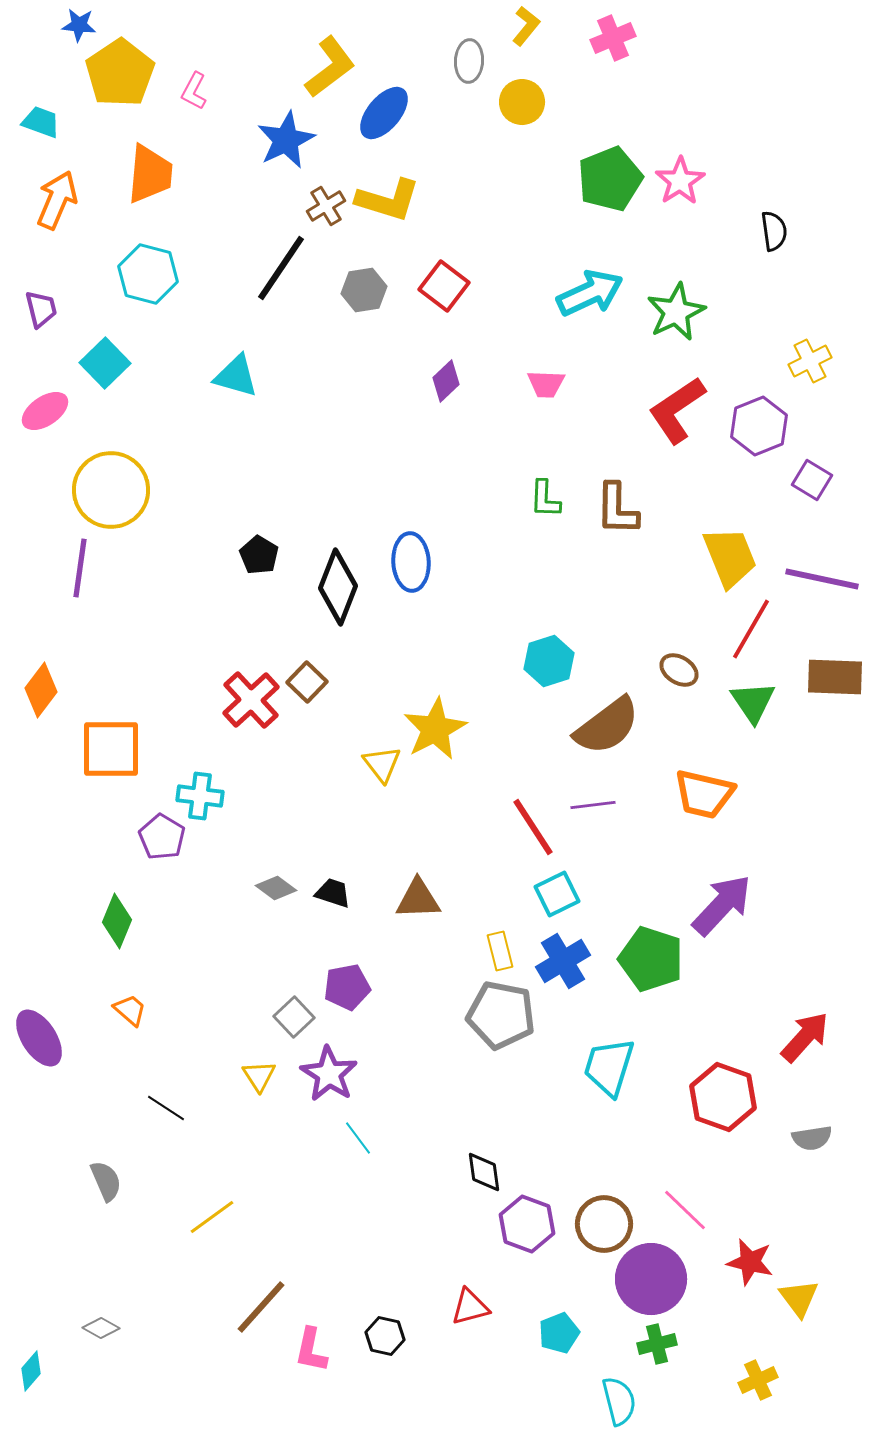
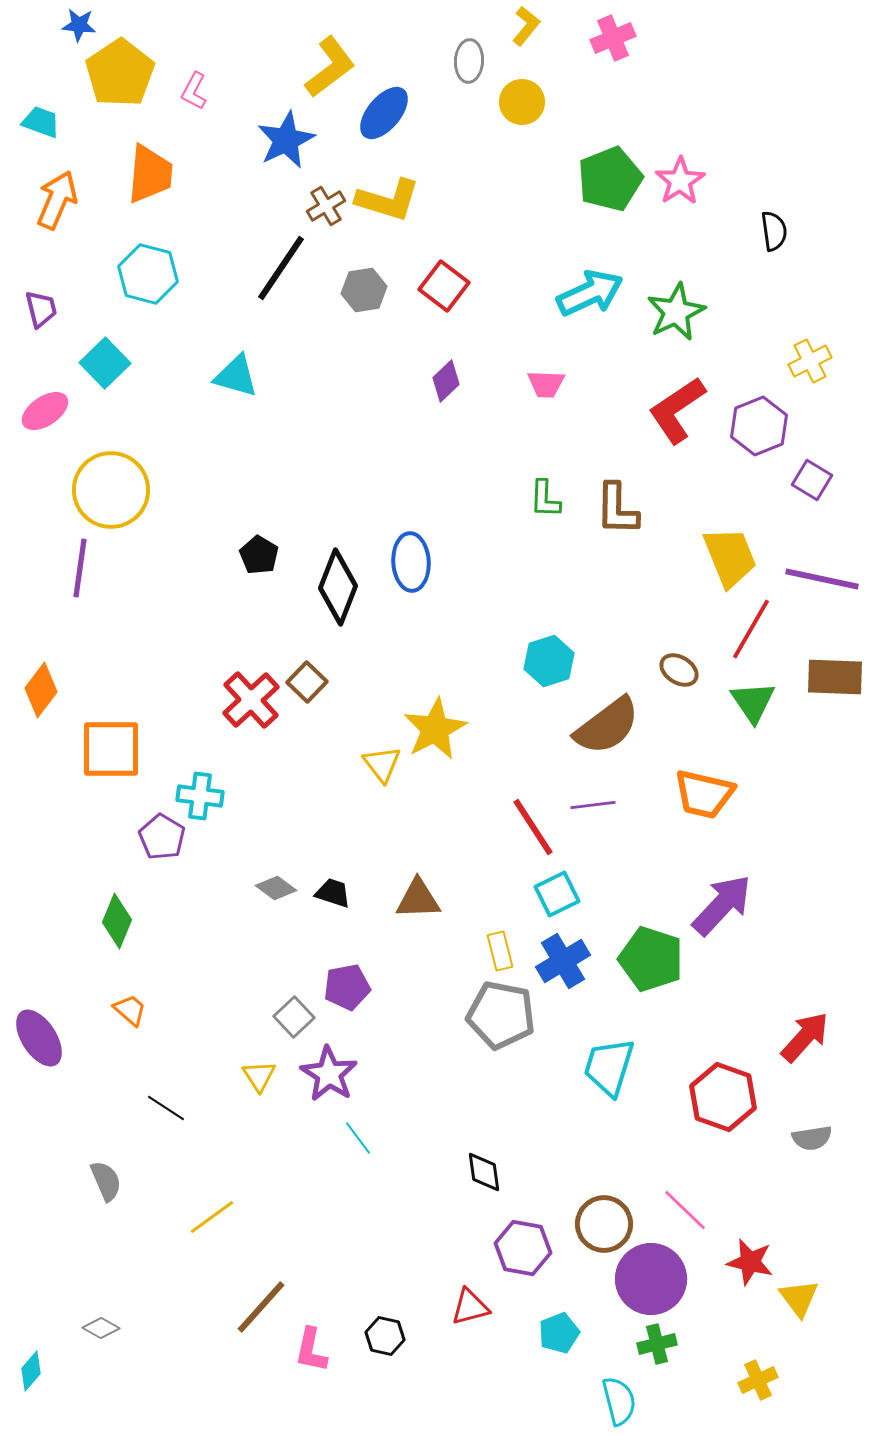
purple hexagon at (527, 1224): moved 4 px left, 24 px down; rotated 10 degrees counterclockwise
